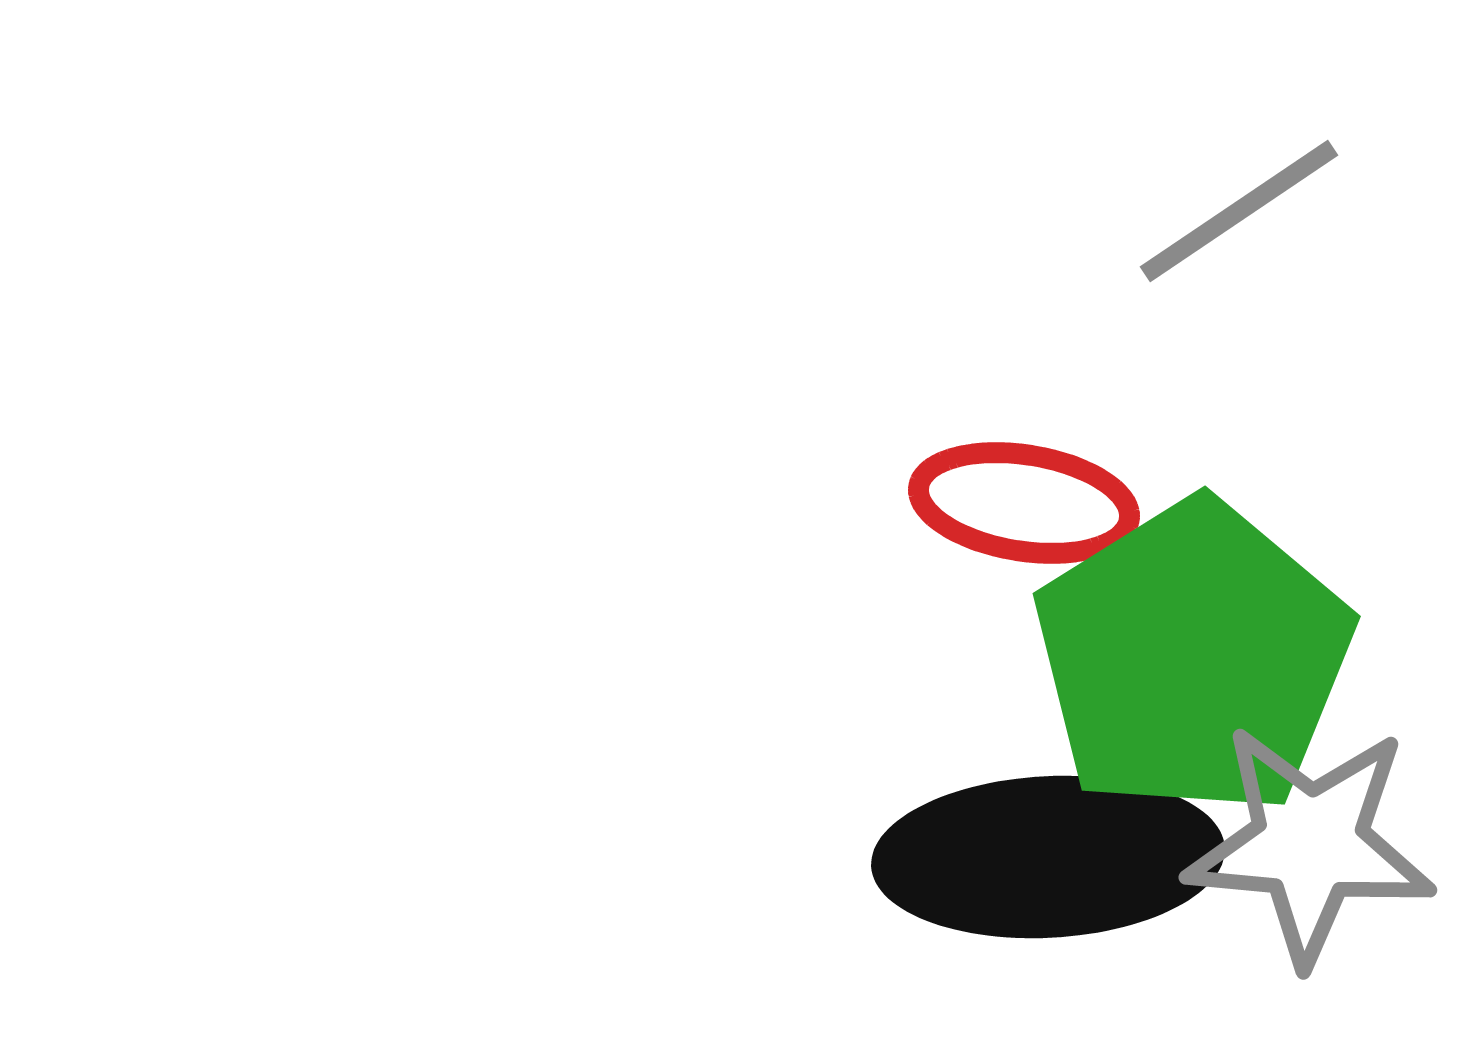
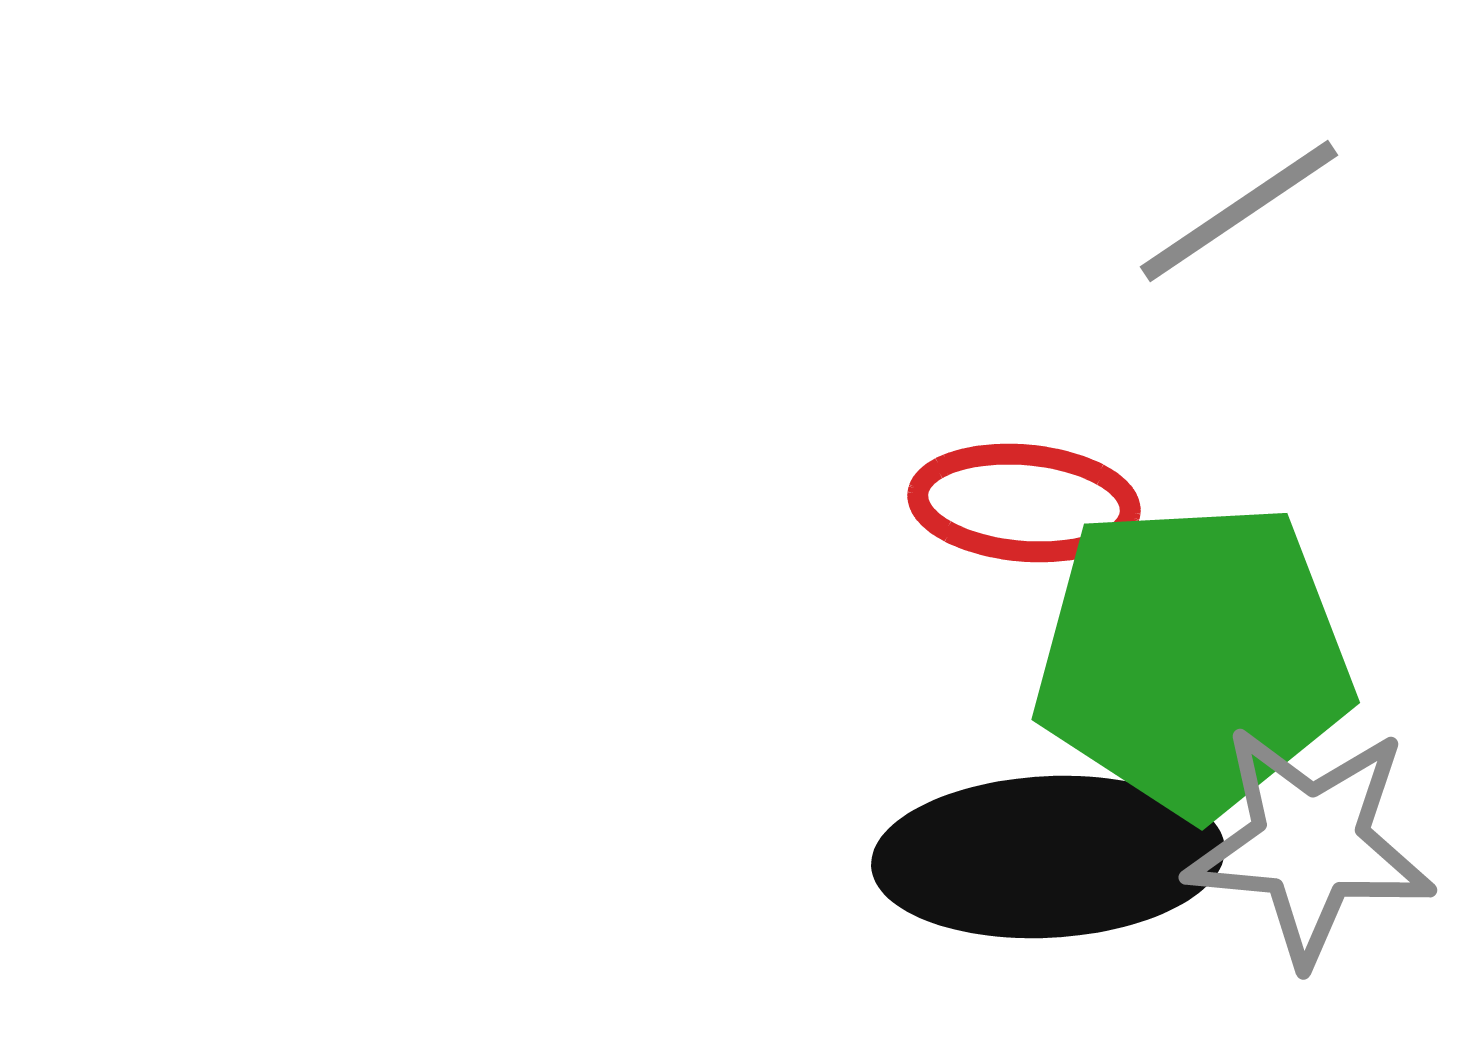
red ellipse: rotated 4 degrees counterclockwise
green pentagon: rotated 29 degrees clockwise
